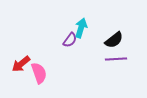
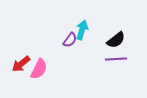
cyan arrow: moved 1 px right, 2 px down
black semicircle: moved 2 px right
pink semicircle: moved 4 px up; rotated 45 degrees clockwise
